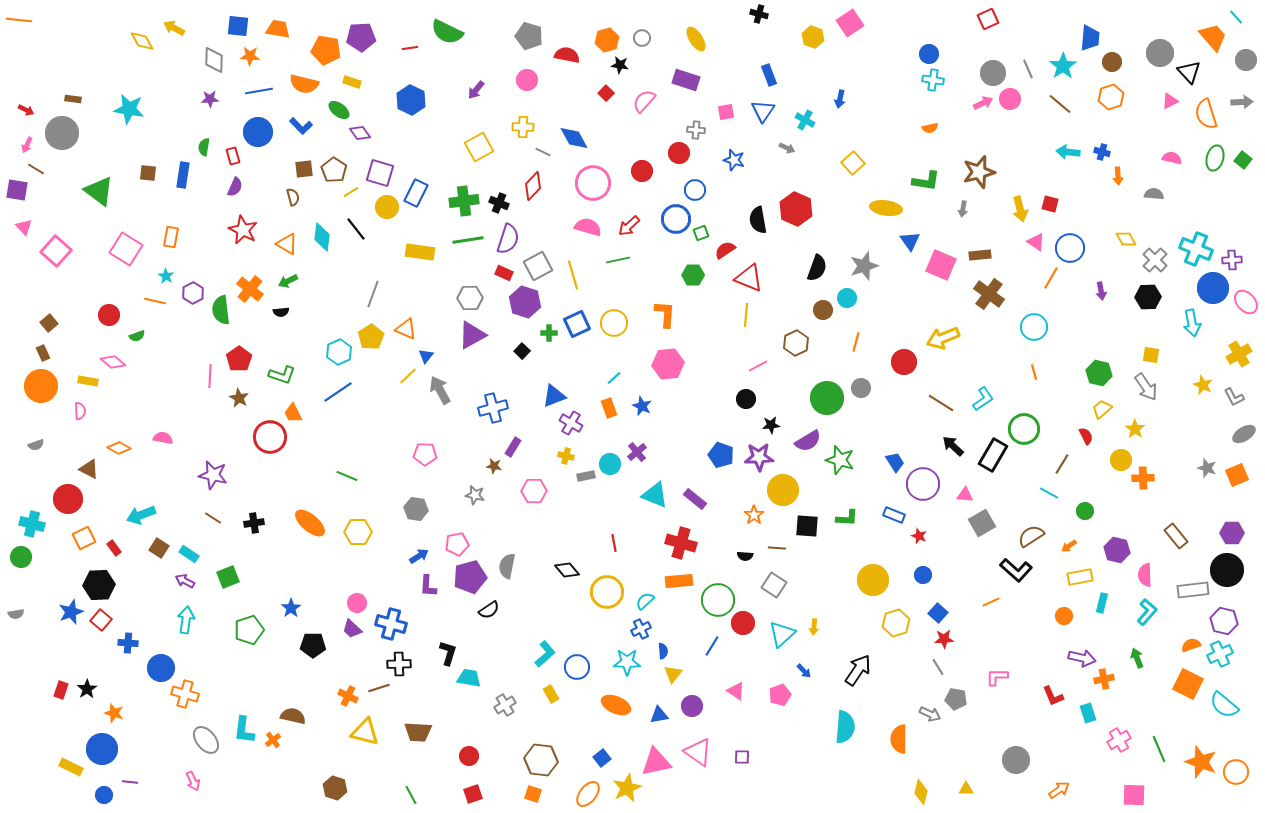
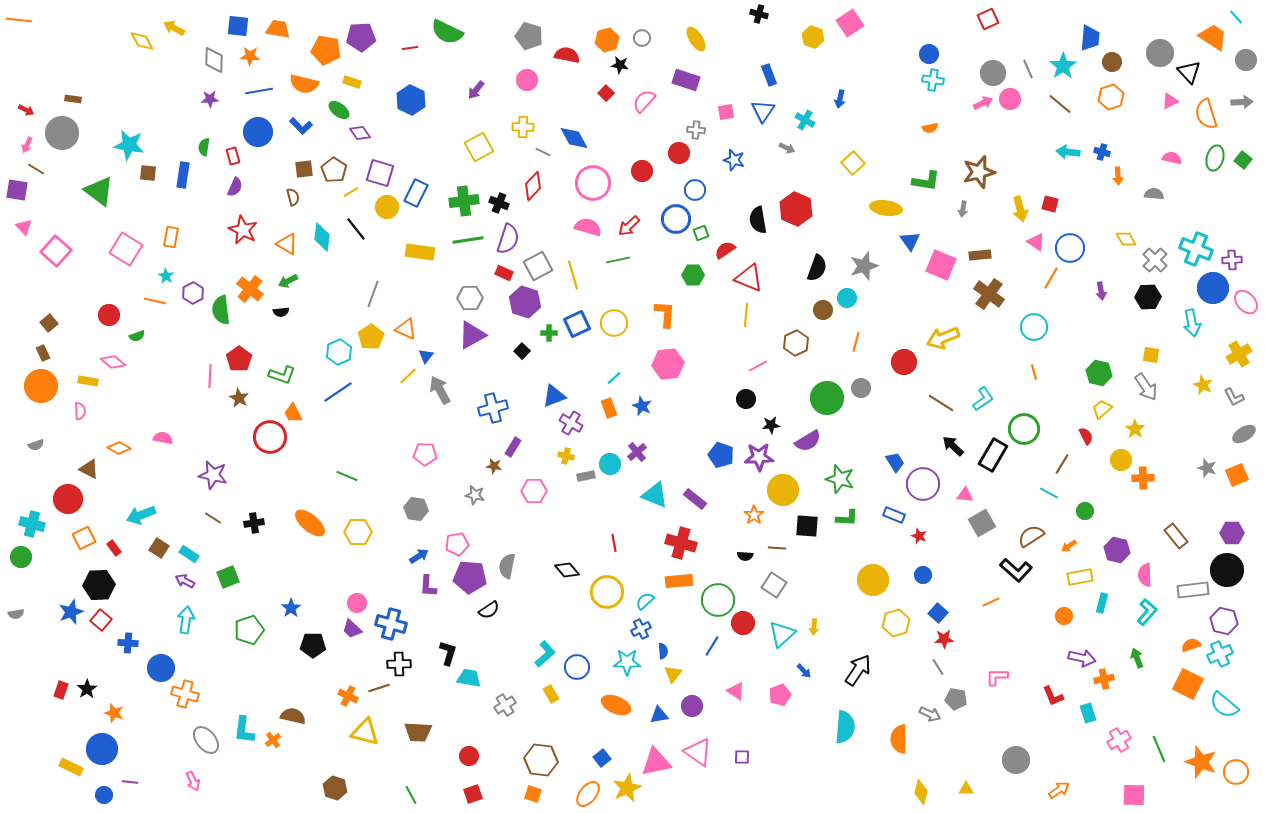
orange trapezoid at (1213, 37): rotated 16 degrees counterclockwise
cyan star at (129, 109): moved 36 px down
green star at (840, 460): moved 19 px down
purple pentagon at (470, 577): rotated 20 degrees clockwise
